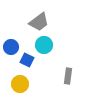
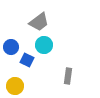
yellow circle: moved 5 px left, 2 px down
